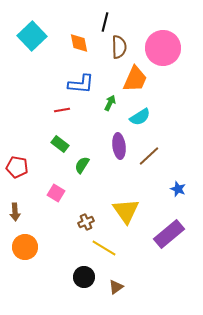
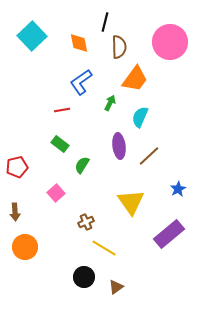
pink circle: moved 7 px right, 6 px up
orange trapezoid: rotated 12 degrees clockwise
blue L-shape: moved 2 px up; rotated 140 degrees clockwise
cyan semicircle: rotated 145 degrees clockwise
red pentagon: rotated 25 degrees counterclockwise
blue star: rotated 21 degrees clockwise
pink square: rotated 18 degrees clockwise
yellow triangle: moved 5 px right, 9 px up
